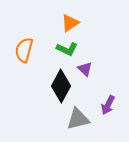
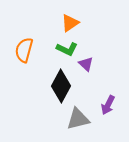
purple triangle: moved 1 px right, 5 px up
